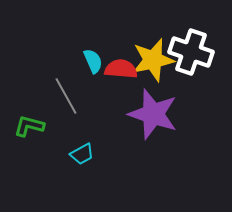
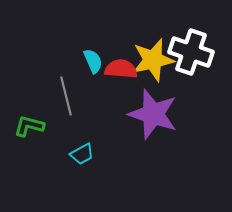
gray line: rotated 15 degrees clockwise
